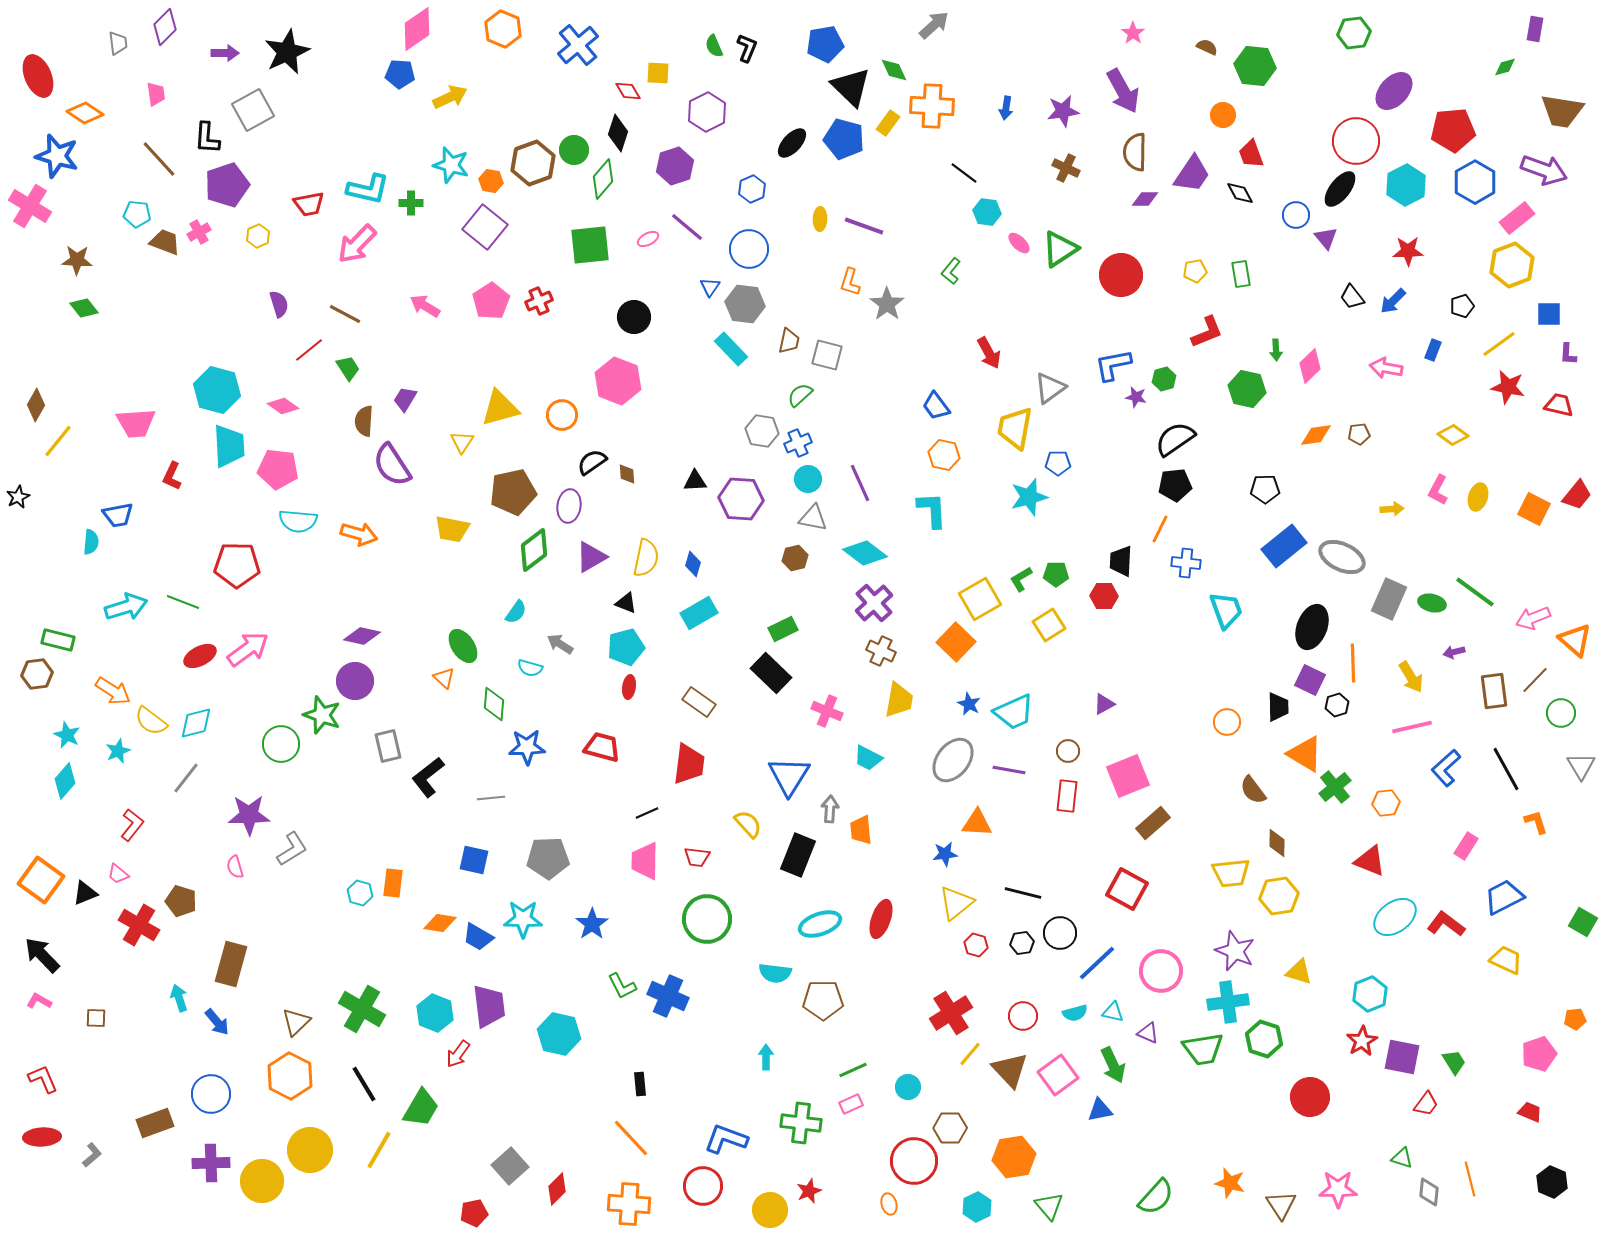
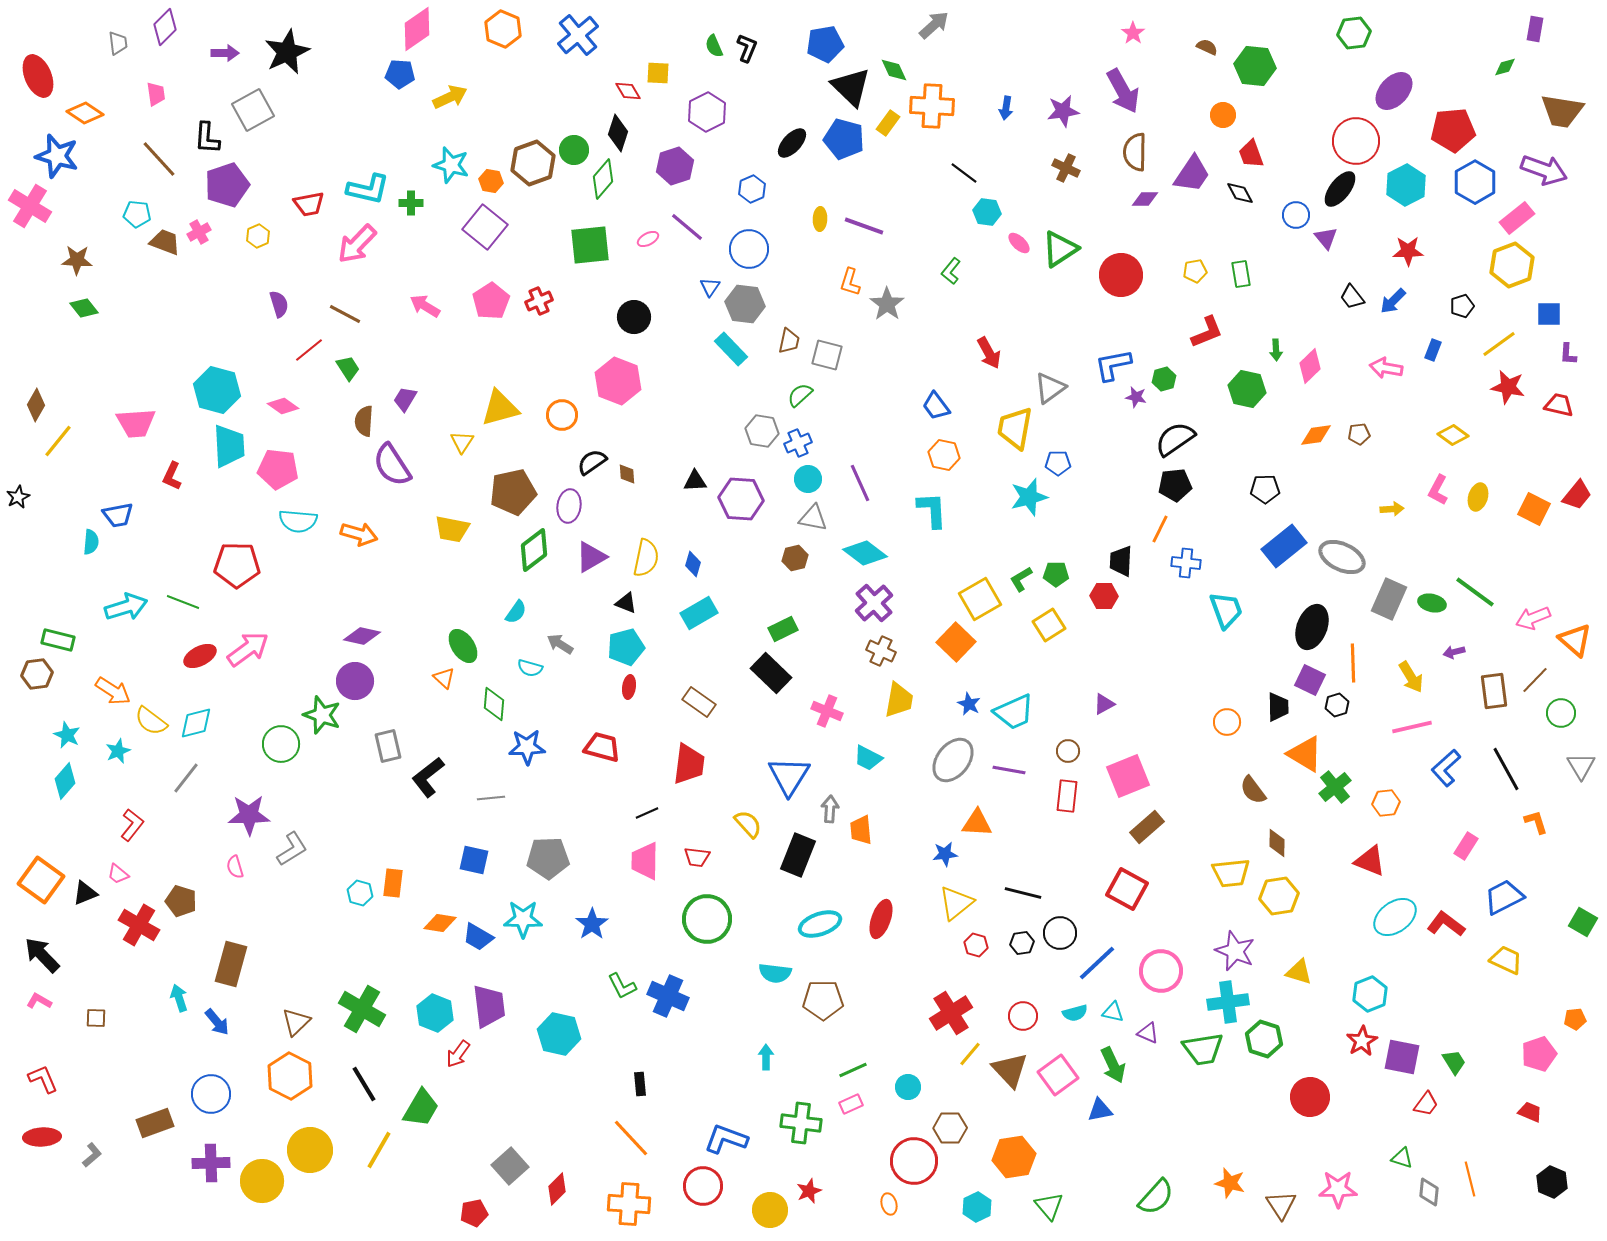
blue cross at (578, 45): moved 10 px up
brown rectangle at (1153, 823): moved 6 px left, 4 px down
